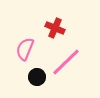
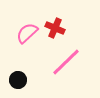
pink semicircle: moved 2 px right, 16 px up; rotated 25 degrees clockwise
black circle: moved 19 px left, 3 px down
